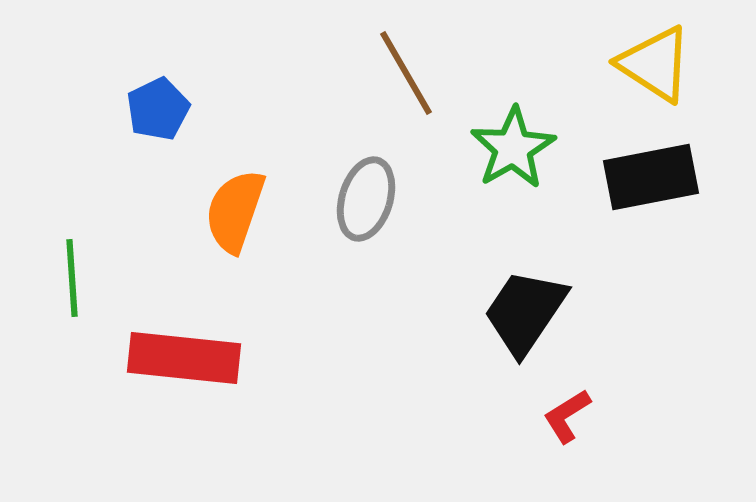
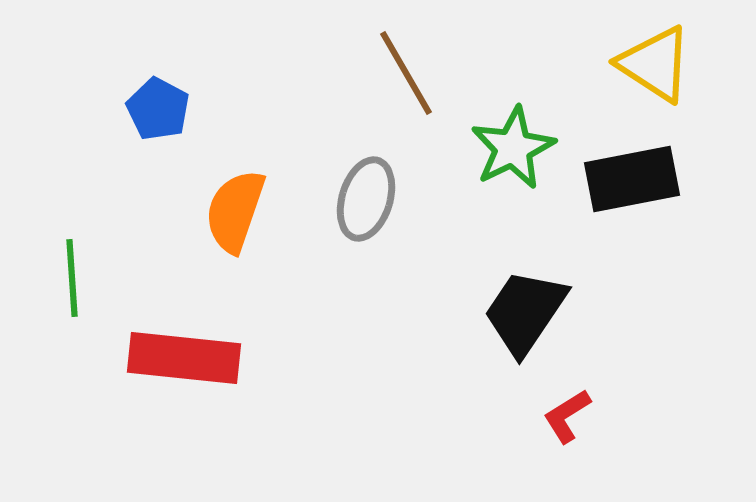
blue pentagon: rotated 18 degrees counterclockwise
green star: rotated 4 degrees clockwise
black rectangle: moved 19 px left, 2 px down
